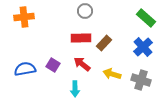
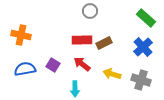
gray circle: moved 5 px right
orange cross: moved 3 px left, 18 px down; rotated 18 degrees clockwise
red rectangle: moved 1 px right, 2 px down
brown rectangle: rotated 21 degrees clockwise
